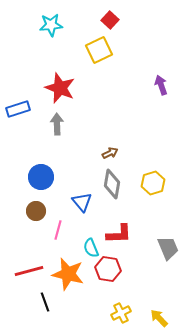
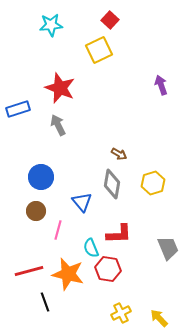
gray arrow: moved 1 px right, 1 px down; rotated 25 degrees counterclockwise
brown arrow: moved 9 px right, 1 px down; rotated 56 degrees clockwise
